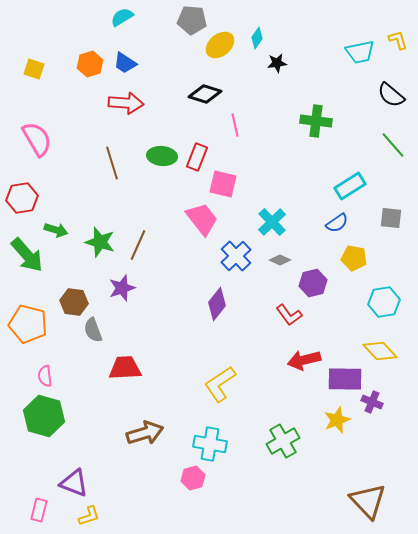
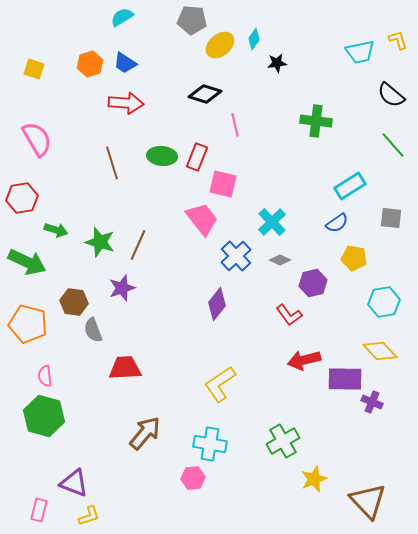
cyan diamond at (257, 38): moved 3 px left, 1 px down
green arrow at (27, 255): moved 7 px down; rotated 24 degrees counterclockwise
yellow star at (337, 420): moved 23 px left, 59 px down
brown arrow at (145, 433): rotated 33 degrees counterclockwise
pink hexagon at (193, 478): rotated 10 degrees clockwise
